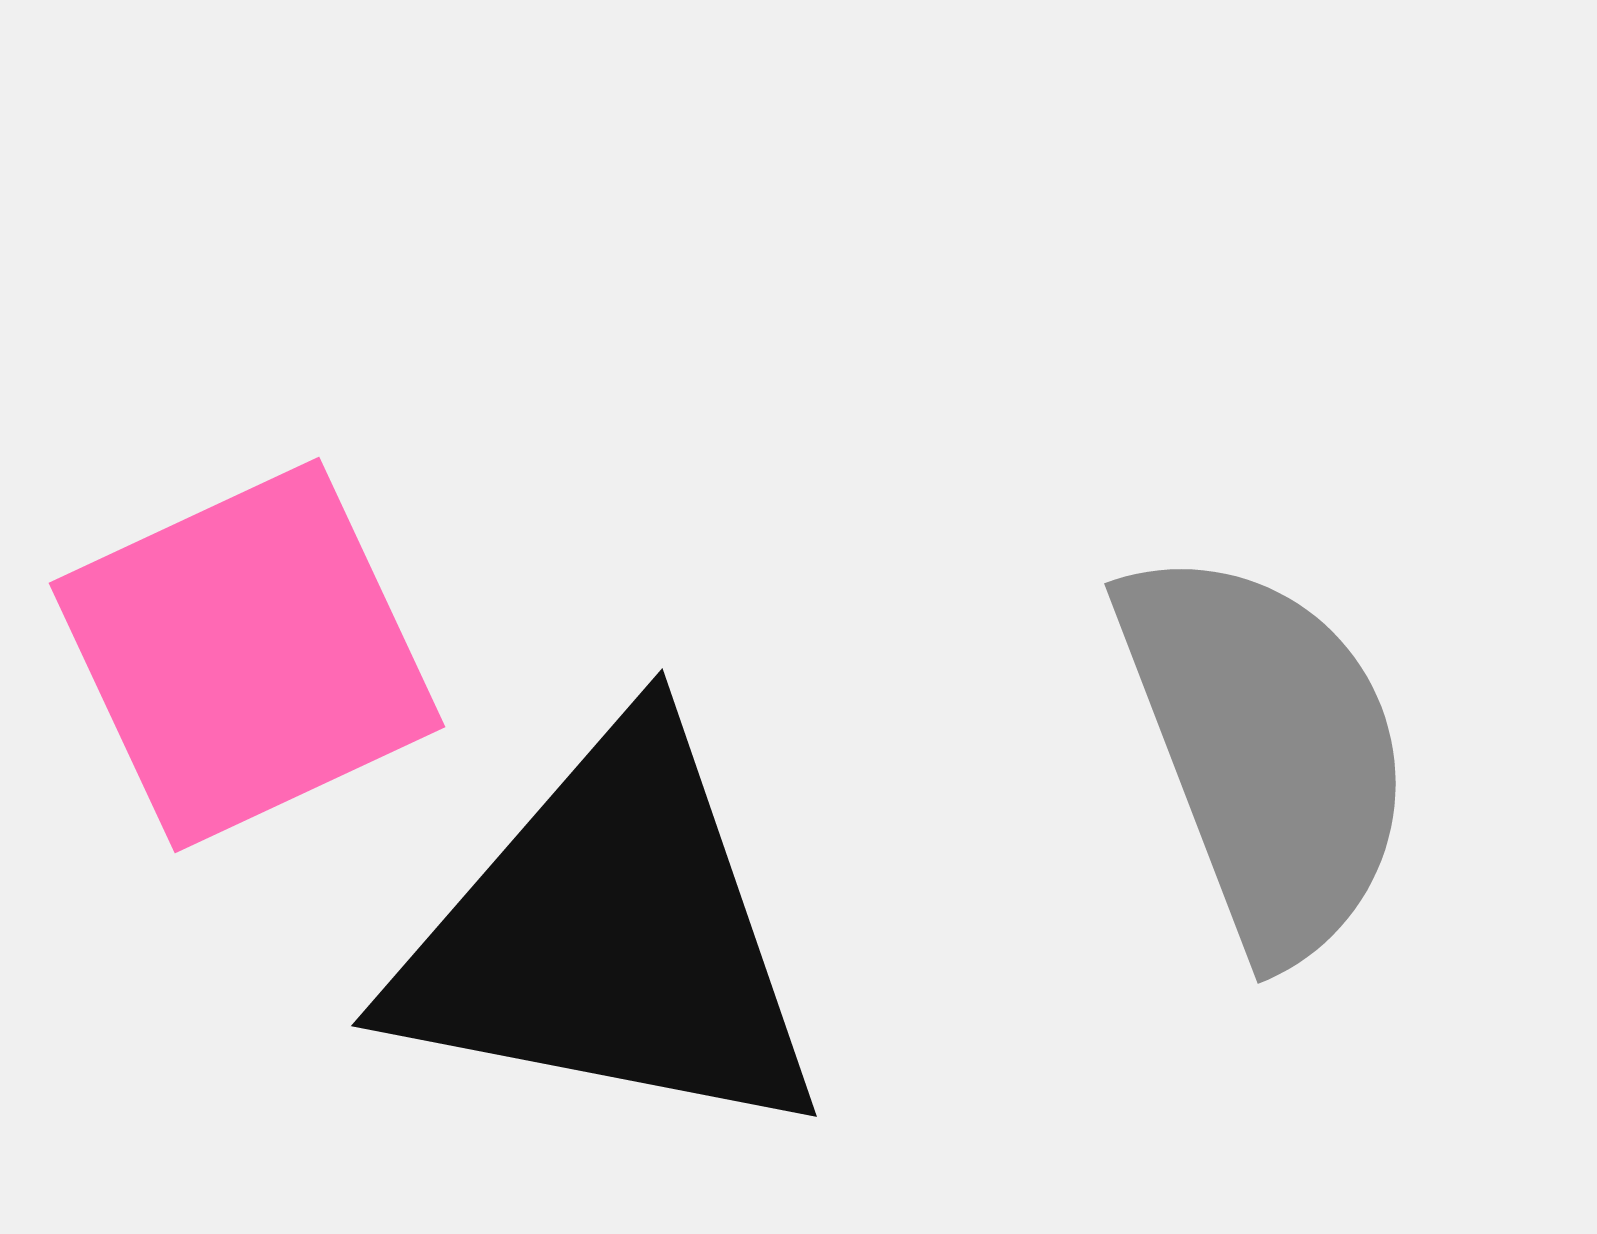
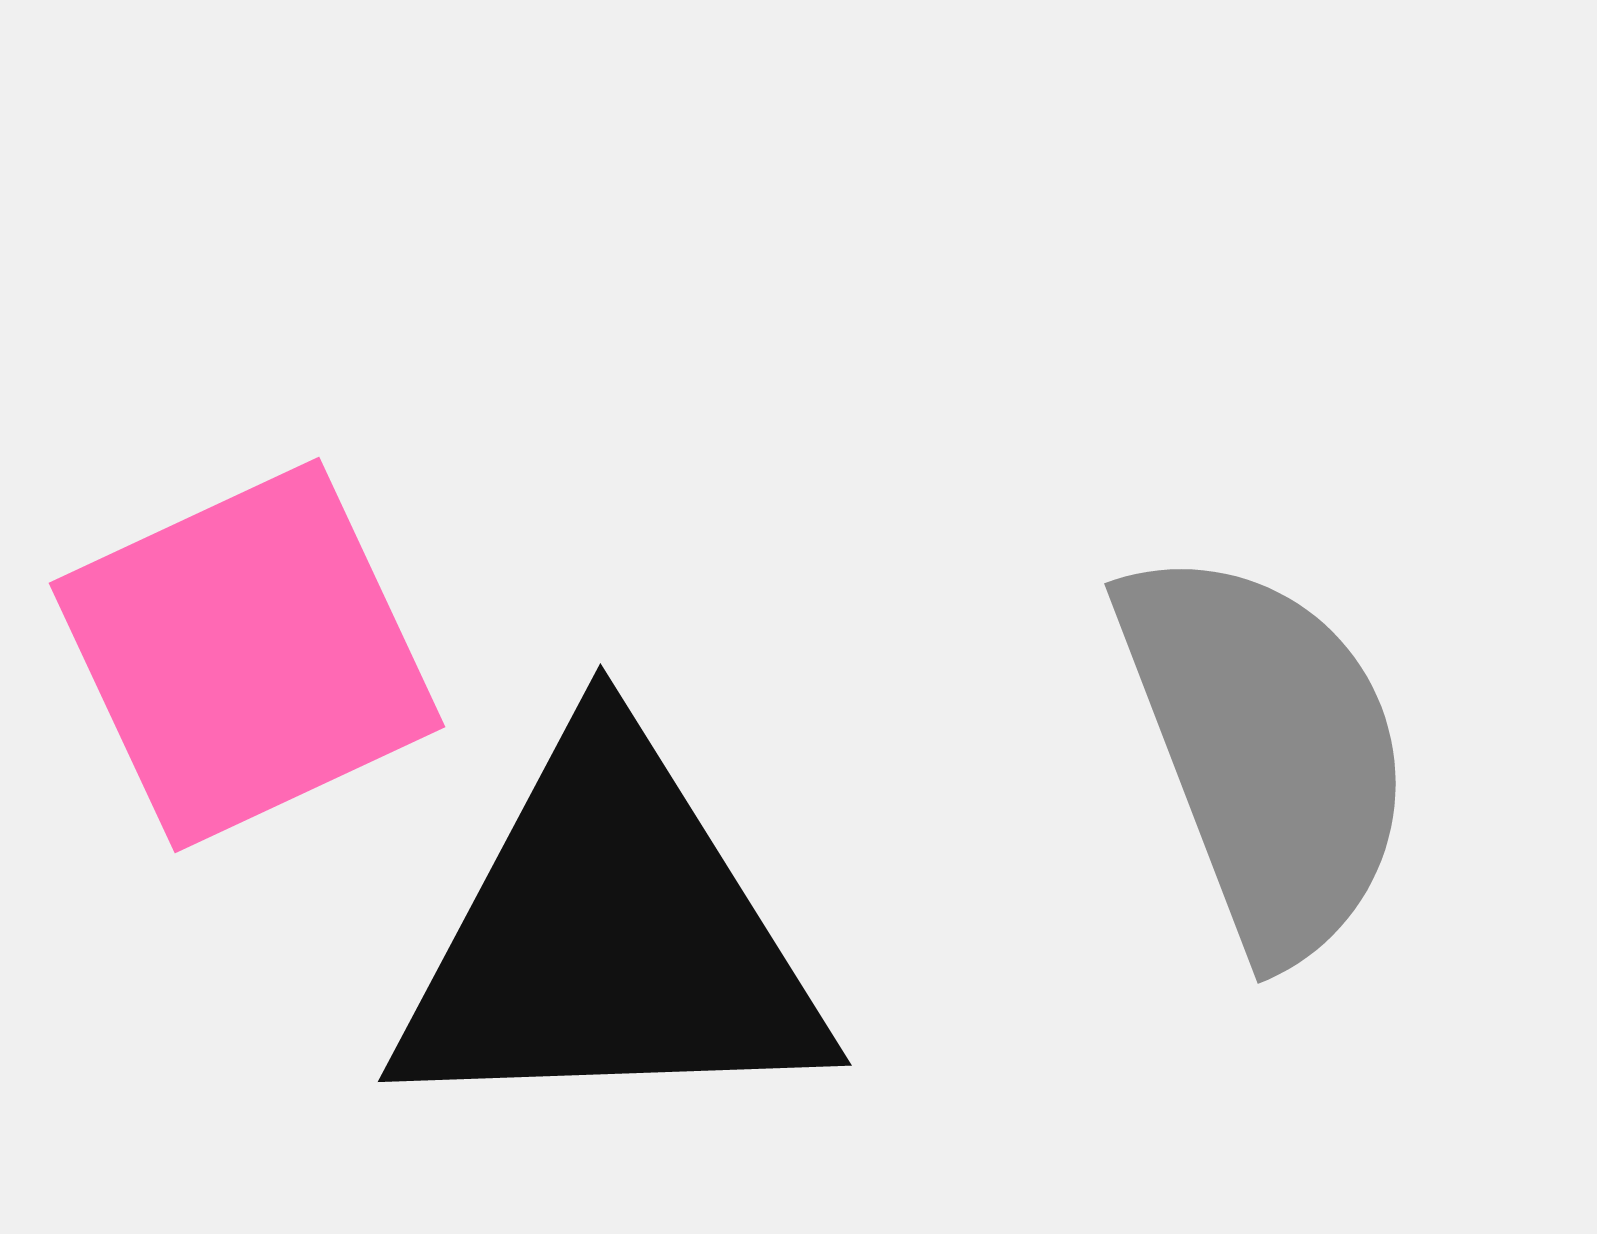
black triangle: rotated 13 degrees counterclockwise
